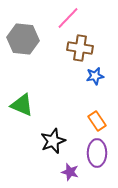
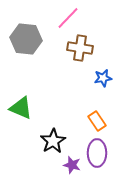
gray hexagon: moved 3 px right
blue star: moved 8 px right, 2 px down
green triangle: moved 1 px left, 3 px down
black star: rotated 10 degrees counterclockwise
purple star: moved 2 px right, 7 px up
